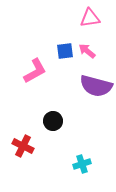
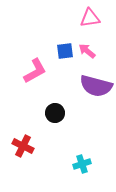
black circle: moved 2 px right, 8 px up
